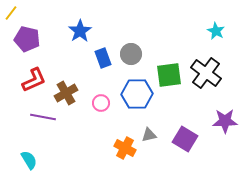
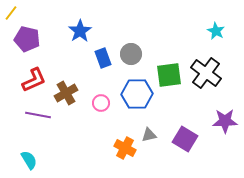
purple line: moved 5 px left, 2 px up
